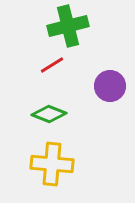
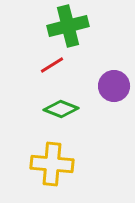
purple circle: moved 4 px right
green diamond: moved 12 px right, 5 px up
